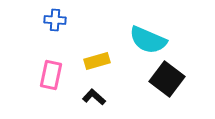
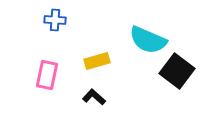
pink rectangle: moved 4 px left
black square: moved 10 px right, 8 px up
